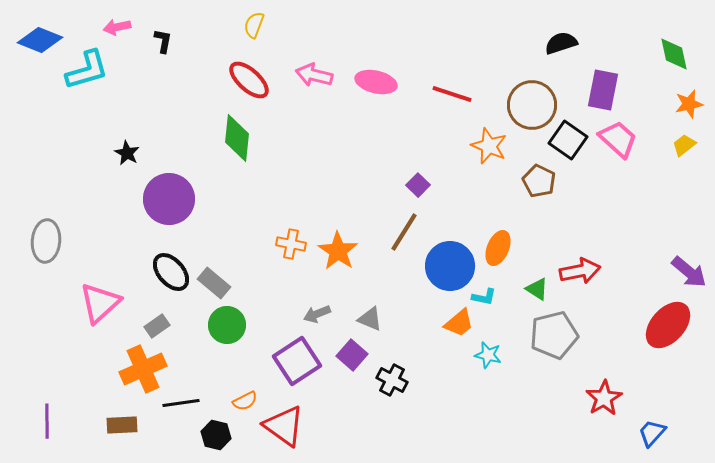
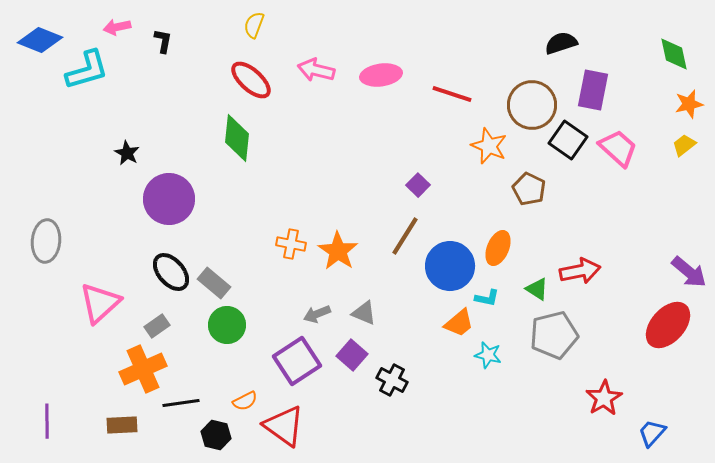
pink arrow at (314, 75): moved 2 px right, 5 px up
red ellipse at (249, 80): moved 2 px right
pink ellipse at (376, 82): moved 5 px right, 7 px up; rotated 21 degrees counterclockwise
purple rectangle at (603, 90): moved 10 px left
pink trapezoid at (618, 139): moved 9 px down
brown pentagon at (539, 181): moved 10 px left, 8 px down
brown line at (404, 232): moved 1 px right, 4 px down
cyan L-shape at (484, 297): moved 3 px right, 1 px down
gray triangle at (370, 319): moved 6 px left, 6 px up
